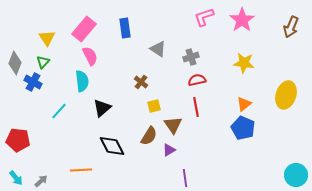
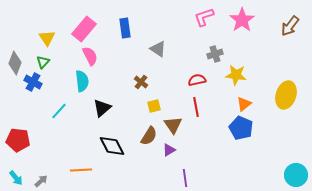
brown arrow: moved 1 px left, 1 px up; rotated 15 degrees clockwise
gray cross: moved 24 px right, 3 px up
yellow star: moved 8 px left, 12 px down
blue pentagon: moved 2 px left
